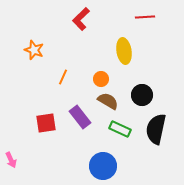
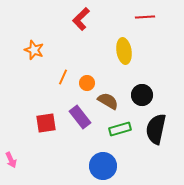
orange circle: moved 14 px left, 4 px down
green rectangle: rotated 40 degrees counterclockwise
